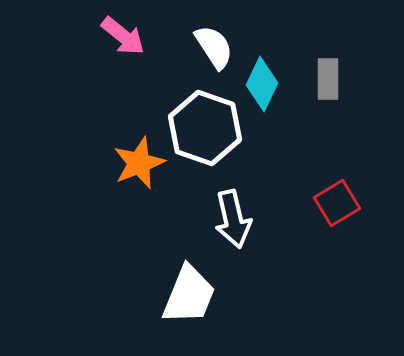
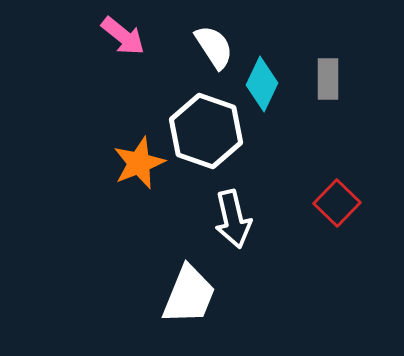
white hexagon: moved 1 px right, 3 px down
red square: rotated 15 degrees counterclockwise
